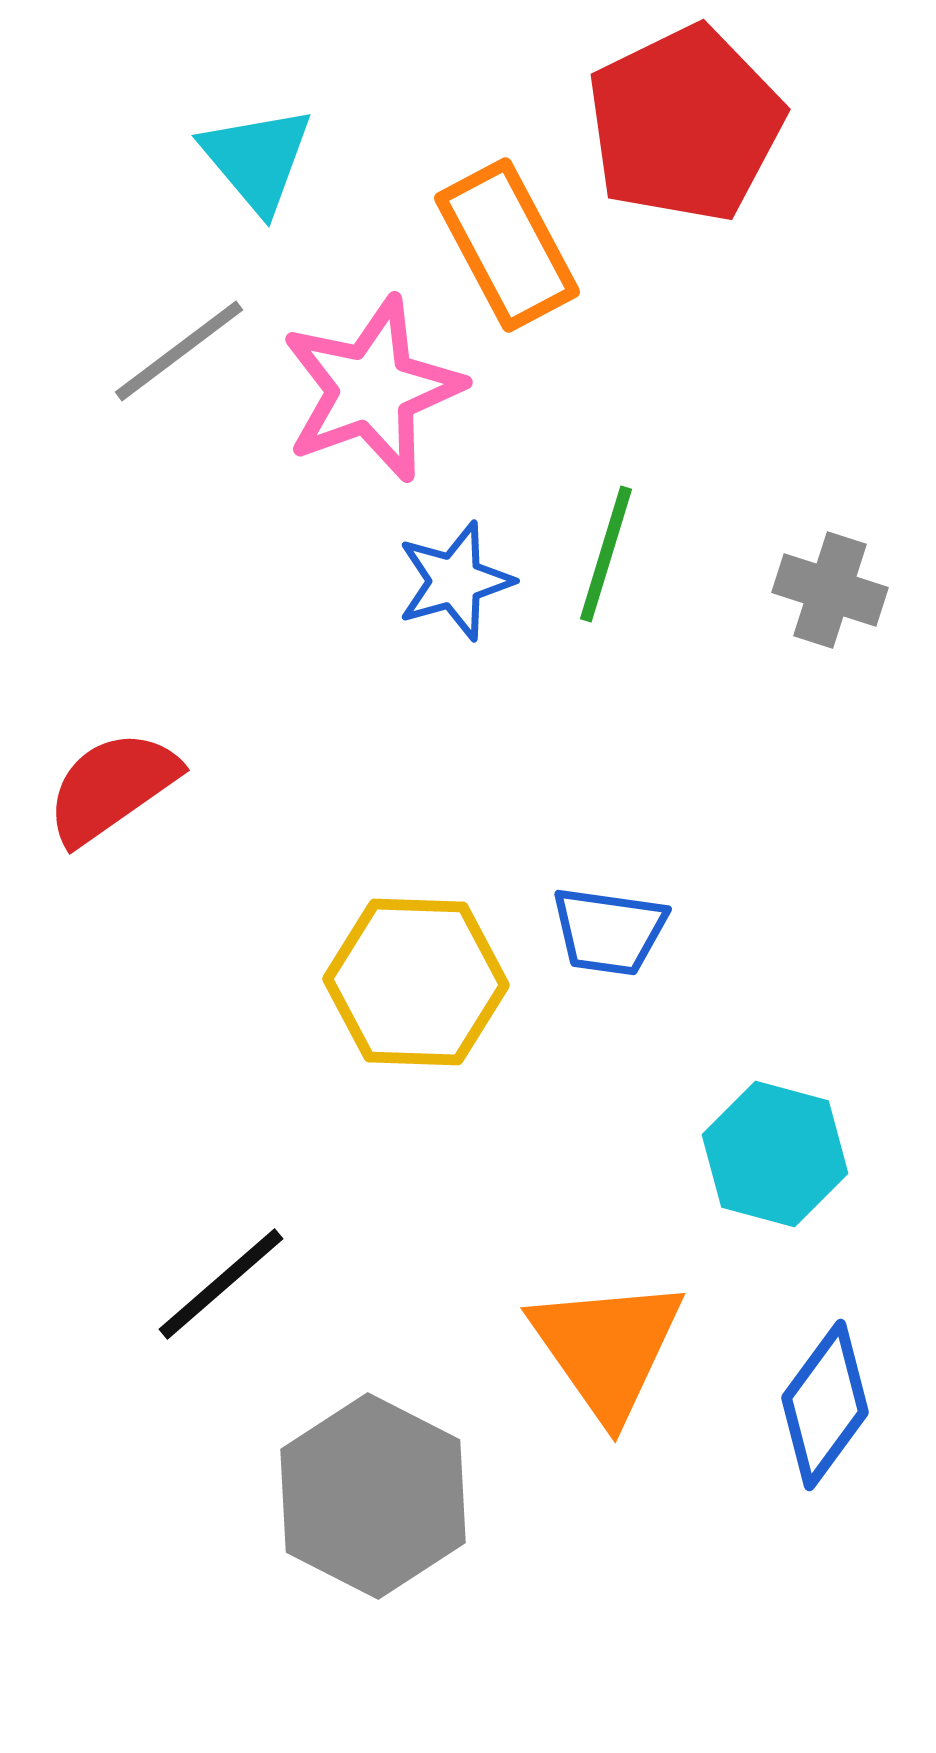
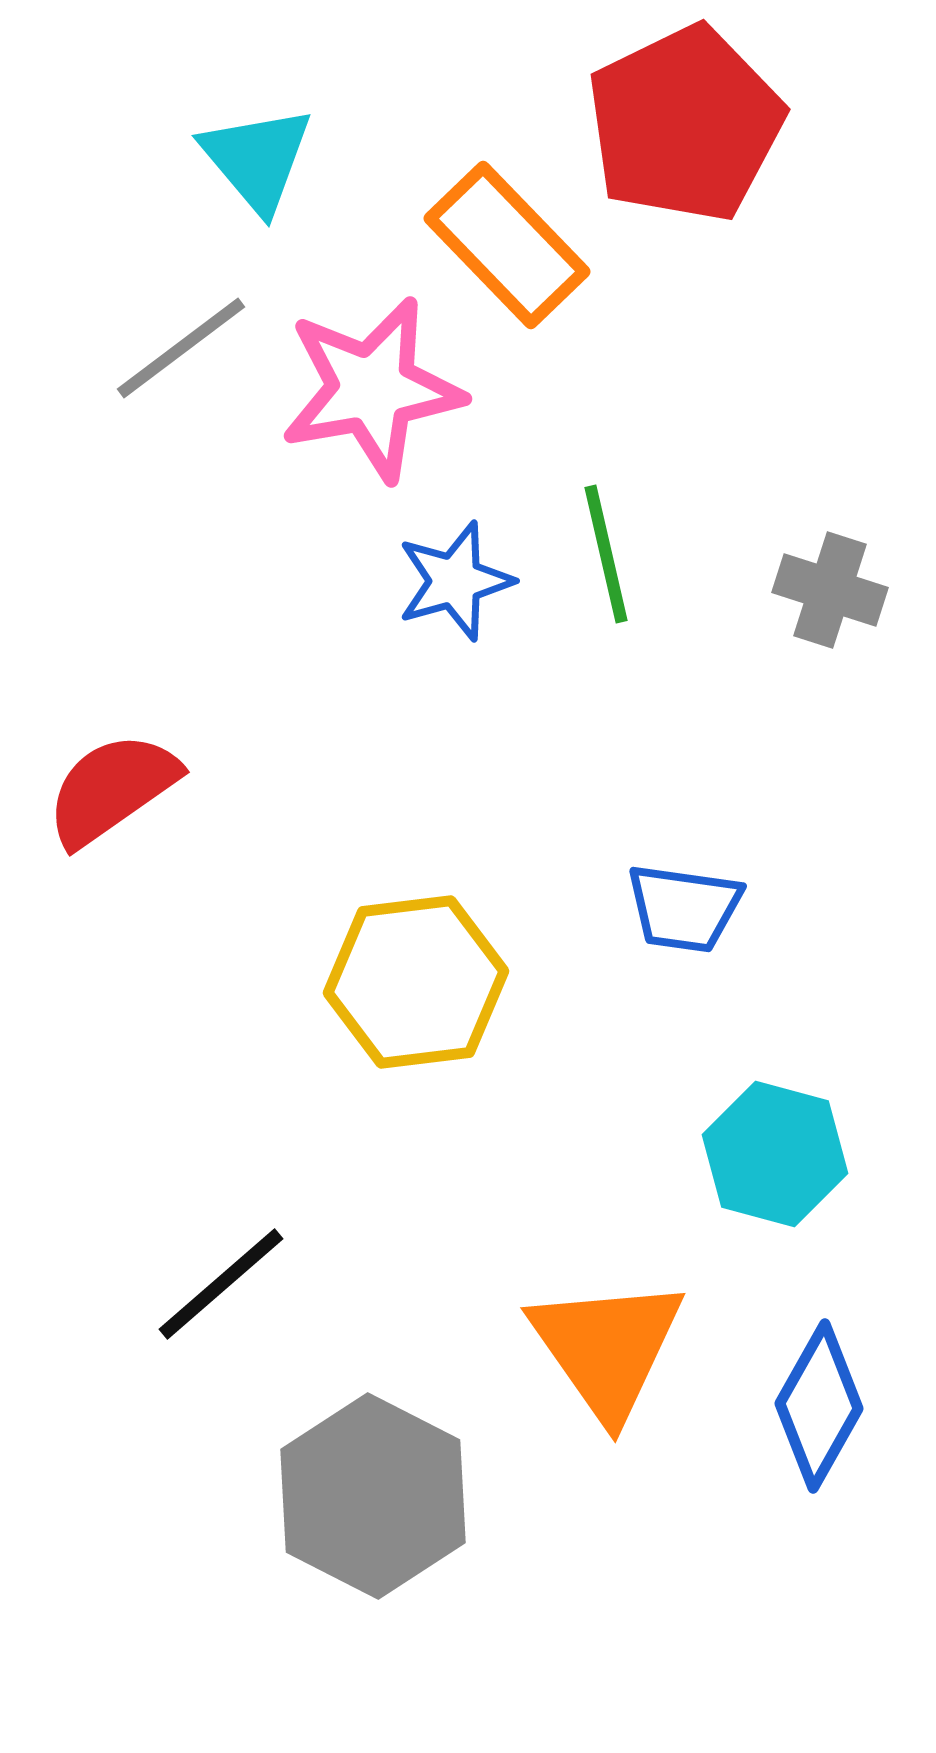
orange rectangle: rotated 16 degrees counterclockwise
gray line: moved 2 px right, 3 px up
pink star: rotated 10 degrees clockwise
green line: rotated 30 degrees counterclockwise
red semicircle: moved 2 px down
blue trapezoid: moved 75 px right, 23 px up
yellow hexagon: rotated 9 degrees counterclockwise
blue diamond: moved 6 px left, 1 px down; rotated 7 degrees counterclockwise
